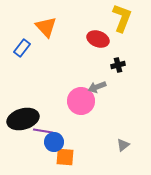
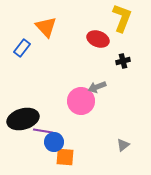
black cross: moved 5 px right, 4 px up
